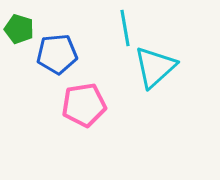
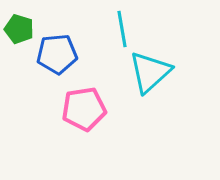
cyan line: moved 3 px left, 1 px down
cyan triangle: moved 5 px left, 5 px down
pink pentagon: moved 4 px down
